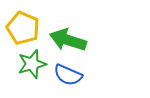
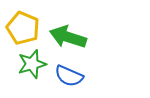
green arrow: moved 3 px up
blue semicircle: moved 1 px right, 1 px down
